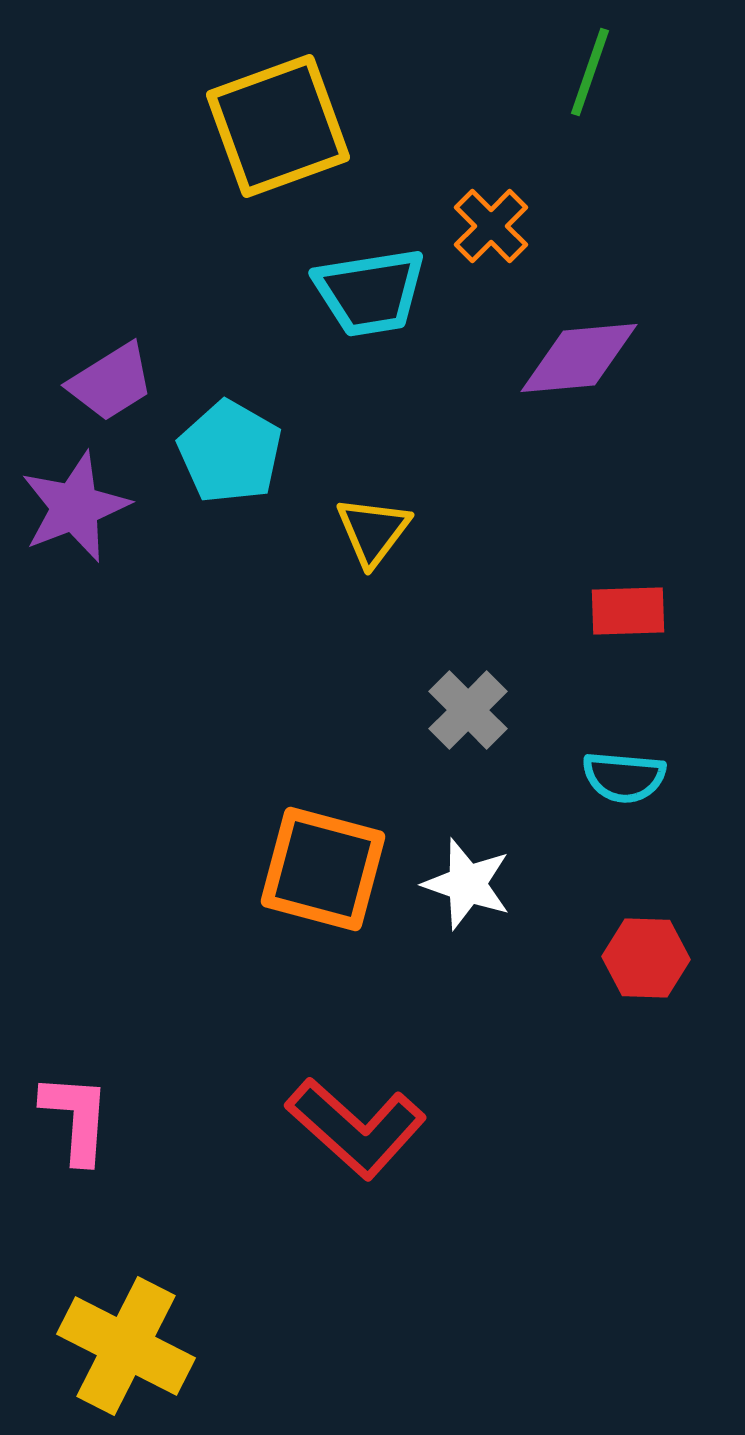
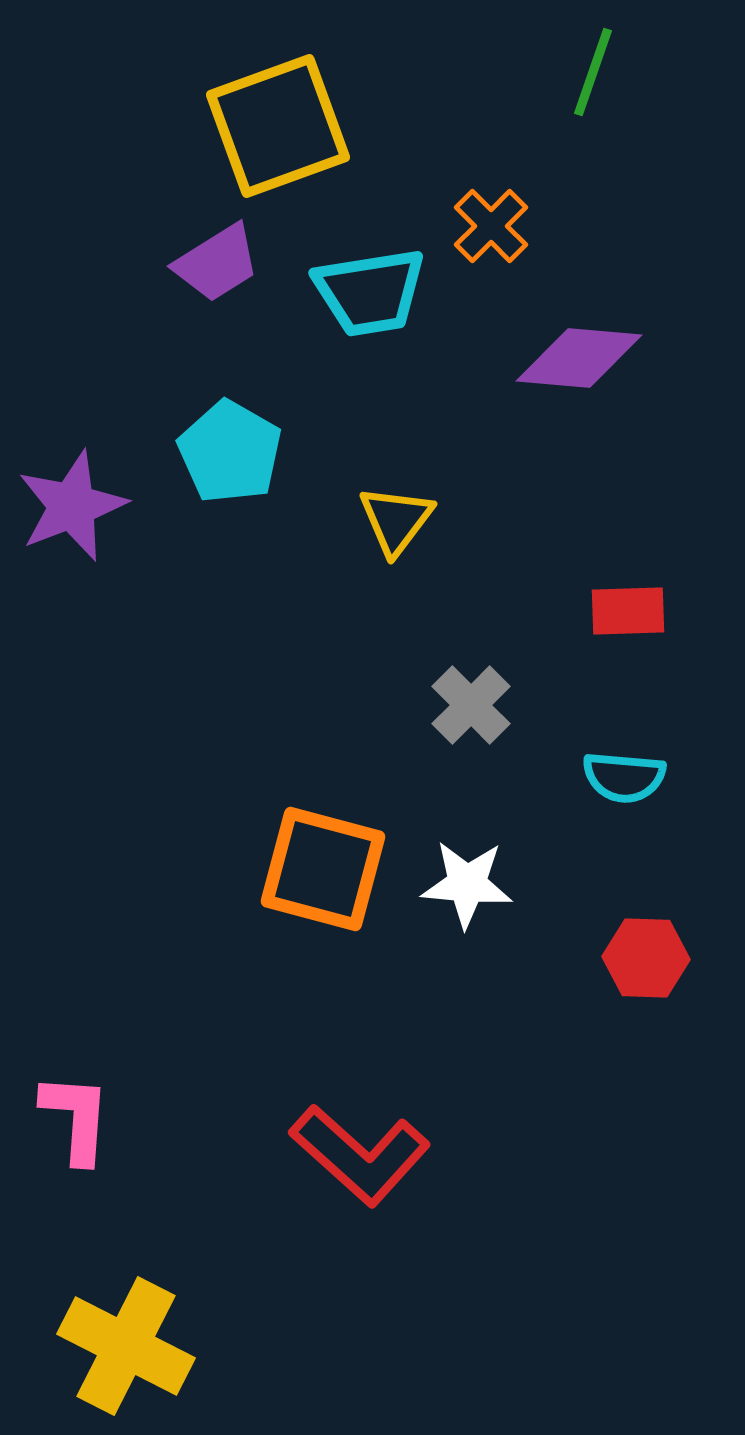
green line: moved 3 px right
purple diamond: rotated 10 degrees clockwise
purple trapezoid: moved 106 px right, 119 px up
purple star: moved 3 px left, 1 px up
yellow triangle: moved 23 px right, 11 px up
gray cross: moved 3 px right, 5 px up
white star: rotated 14 degrees counterclockwise
red L-shape: moved 4 px right, 27 px down
